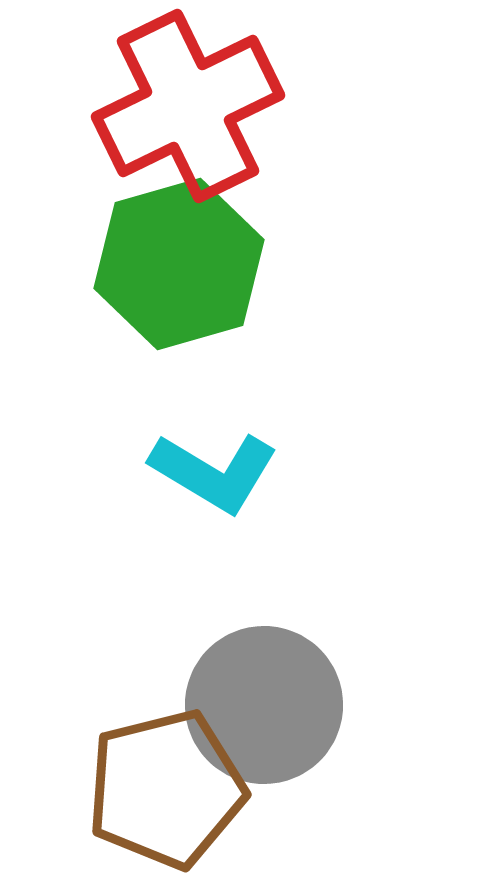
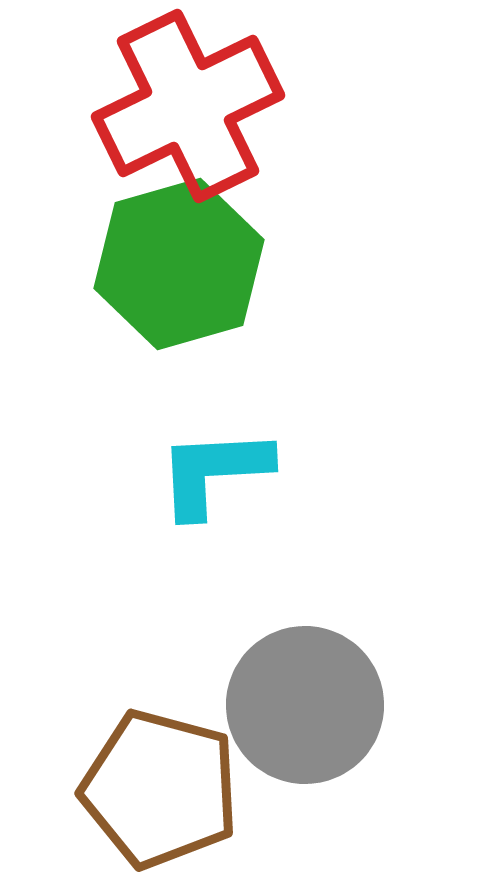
cyan L-shape: rotated 146 degrees clockwise
gray circle: moved 41 px right
brown pentagon: moved 6 px left; rotated 29 degrees clockwise
